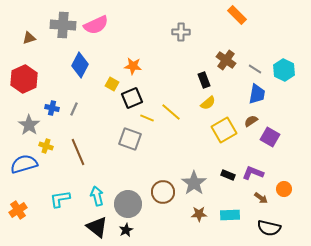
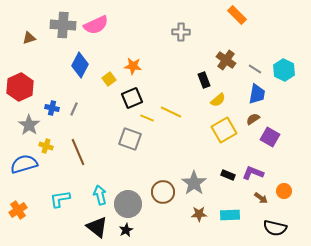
red hexagon at (24, 79): moved 4 px left, 8 px down
yellow square at (112, 84): moved 3 px left, 5 px up; rotated 24 degrees clockwise
yellow semicircle at (208, 103): moved 10 px right, 3 px up
yellow line at (171, 112): rotated 15 degrees counterclockwise
brown semicircle at (251, 121): moved 2 px right, 2 px up
orange circle at (284, 189): moved 2 px down
cyan arrow at (97, 196): moved 3 px right, 1 px up
black semicircle at (269, 228): moved 6 px right
